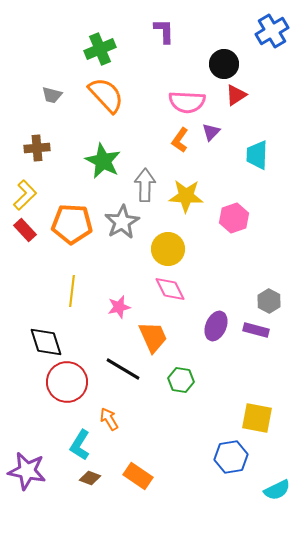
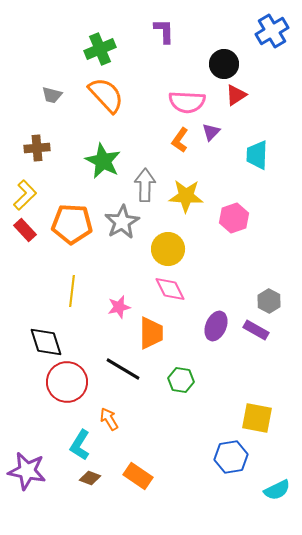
purple rectangle: rotated 15 degrees clockwise
orange trapezoid: moved 2 px left, 4 px up; rotated 24 degrees clockwise
